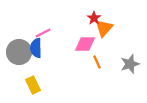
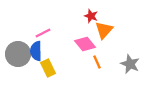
red star: moved 3 px left, 2 px up; rotated 16 degrees counterclockwise
orange triangle: moved 2 px down
pink diamond: rotated 50 degrees clockwise
blue semicircle: moved 3 px down
gray circle: moved 1 px left, 2 px down
gray star: rotated 30 degrees counterclockwise
yellow rectangle: moved 15 px right, 17 px up
